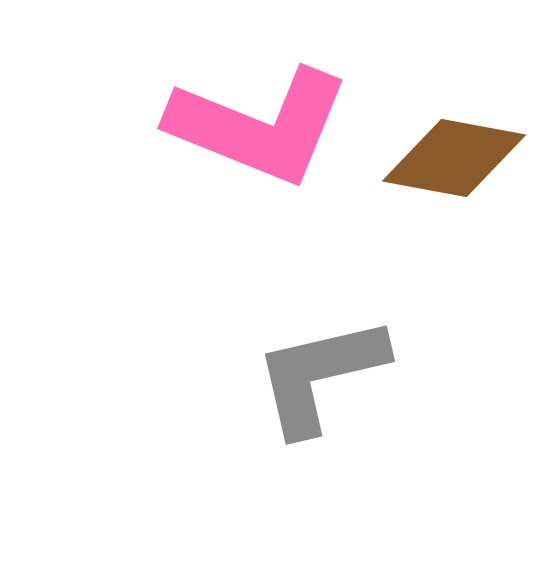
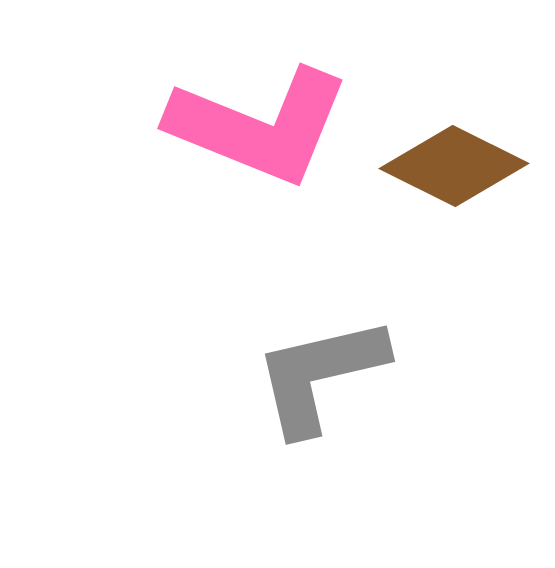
brown diamond: moved 8 px down; rotated 16 degrees clockwise
